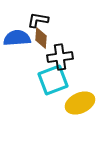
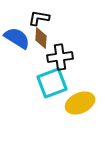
black L-shape: moved 1 px right, 2 px up
blue semicircle: rotated 36 degrees clockwise
cyan square: moved 1 px left, 3 px down
